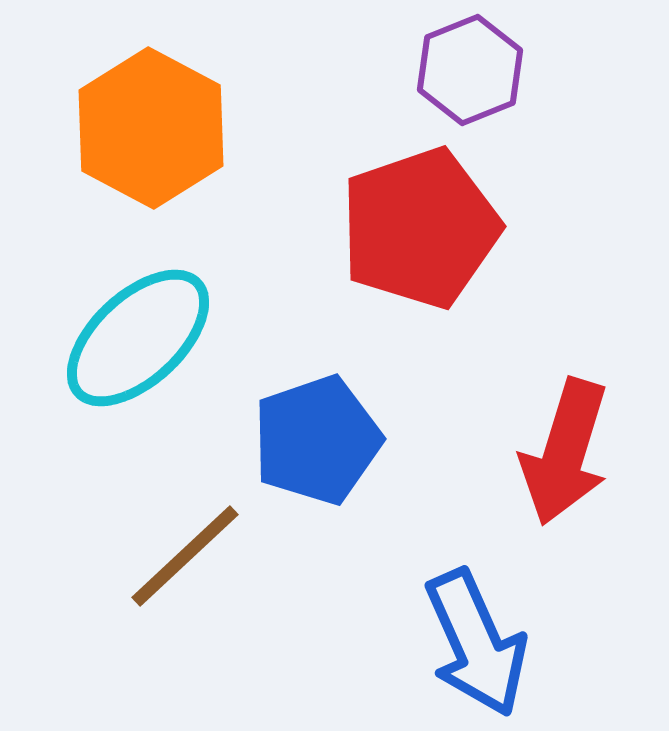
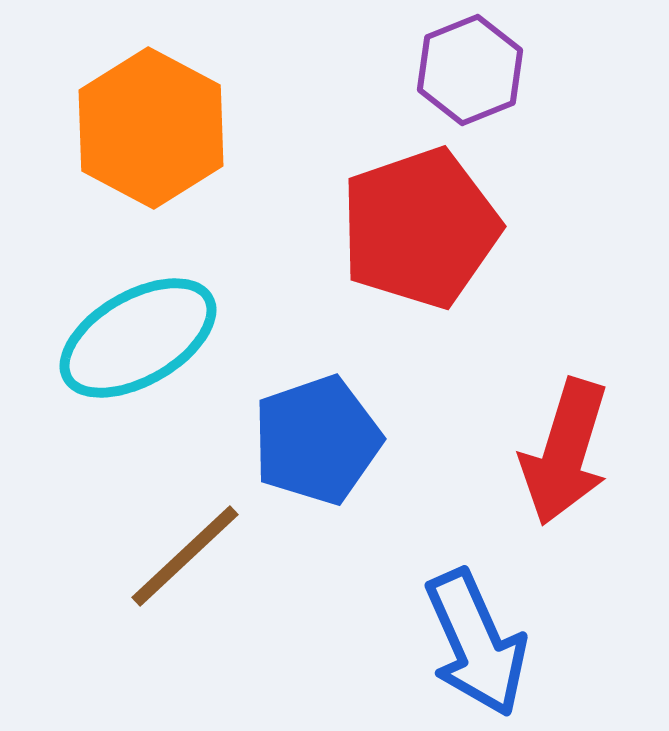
cyan ellipse: rotated 13 degrees clockwise
